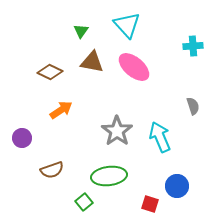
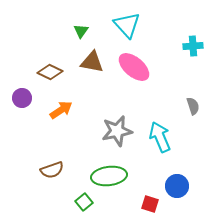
gray star: rotated 24 degrees clockwise
purple circle: moved 40 px up
